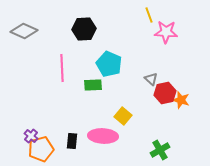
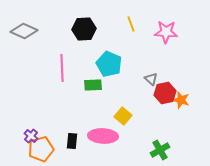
yellow line: moved 18 px left, 9 px down
